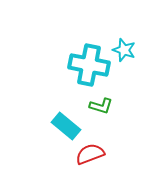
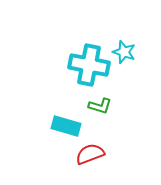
cyan star: moved 2 px down
green L-shape: moved 1 px left
cyan rectangle: rotated 24 degrees counterclockwise
